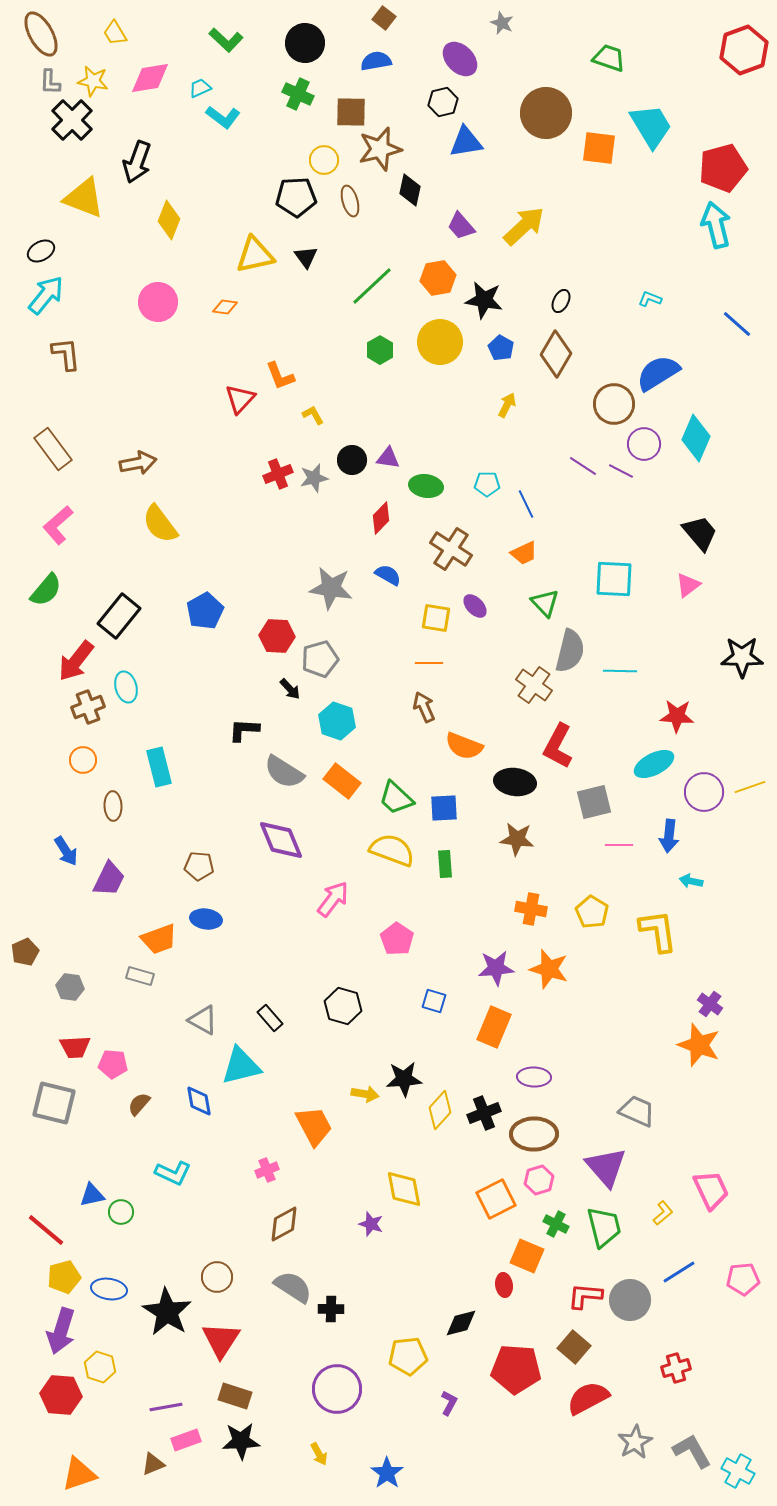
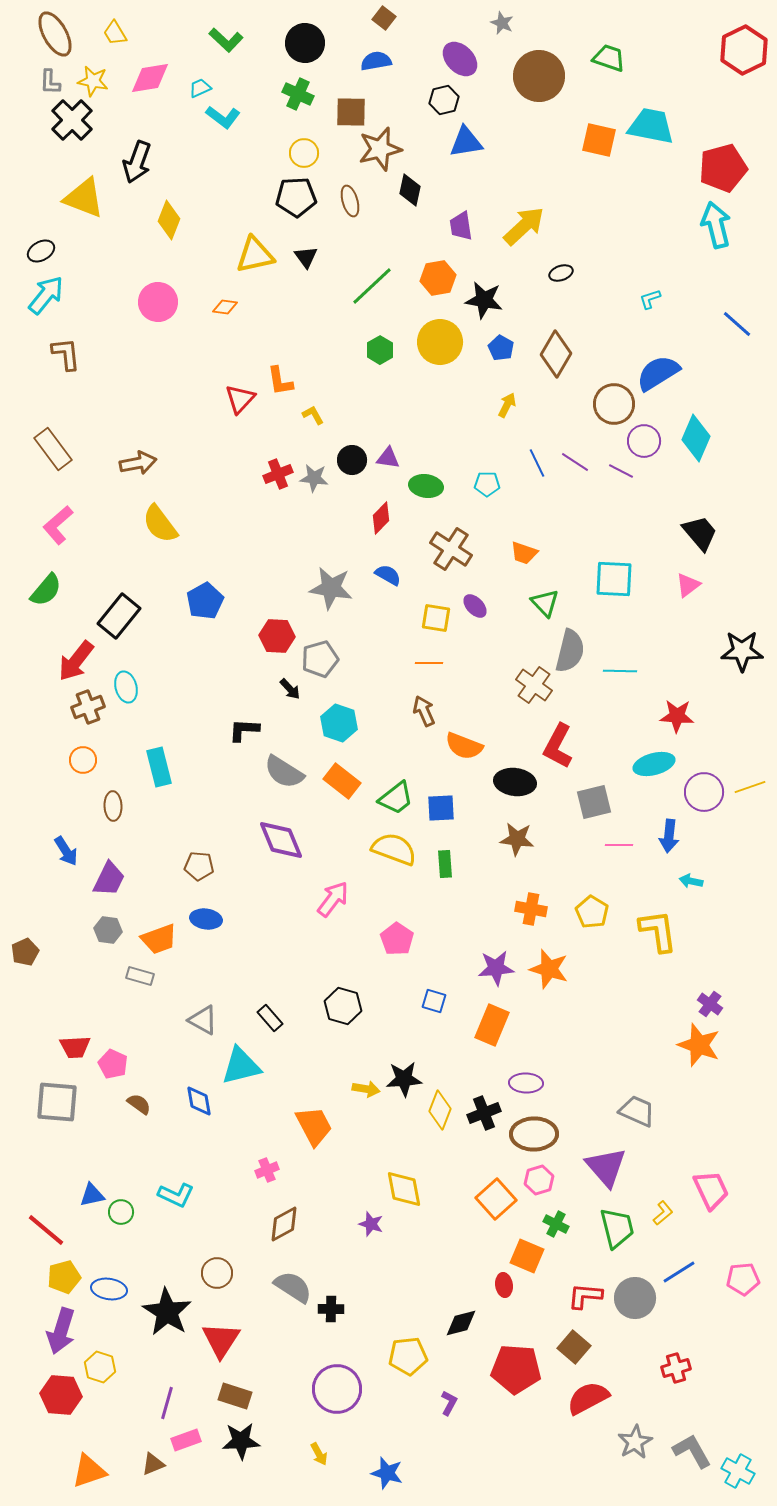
brown ellipse at (41, 34): moved 14 px right
red hexagon at (744, 50): rotated 6 degrees counterclockwise
black hexagon at (443, 102): moved 1 px right, 2 px up
brown circle at (546, 113): moved 7 px left, 37 px up
cyan trapezoid at (651, 126): rotated 48 degrees counterclockwise
orange square at (599, 148): moved 8 px up; rotated 6 degrees clockwise
yellow circle at (324, 160): moved 20 px left, 7 px up
purple trapezoid at (461, 226): rotated 32 degrees clockwise
cyan L-shape at (650, 299): rotated 40 degrees counterclockwise
black ellipse at (561, 301): moved 28 px up; rotated 45 degrees clockwise
orange L-shape at (280, 376): moved 5 px down; rotated 12 degrees clockwise
purple circle at (644, 444): moved 3 px up
purple line at (583, 466): moved 8 px left, 4 px up
gray star at (314, 478): rotated 20 degrees clockwise
blue line at (526, 504): moved 11 px right, 41 px up
orange trapezoid at (524, 553): rotated 44 degrees clockwise
blue pentagon at (205, 611): moved 10 px up
black star at (742, 657): moved 6 px up
brown arrow at (424, 707): moved 4 px down
cyan hexagon at (337, 721): moved 2 px right, 2 px down
cyan ellipse at (654, 764): rotated 12 degrees clockwise
green trapezoid at (396, 798): rotated 81 degrees counterclockwise
blue square at (444, 808): moved 3 px left
yellow semicircle at (392, 850): moved 2 px right, 1 px up
gray hexagon at (70, 987): moved 38 px right, 57 px up
orange rectangle at (494, 1027): moved 2 px left, 2 px up
pink pentagon at (113, 1064): rotated 20 degrees clockwise
purple ellipse at (534, 1077): moved 8 px left, 6 px down
yellow arrow at (365, 1094): moved 1 px right, 5 px up
gray square at (54, 1103): moved 3 px right, 1 px up; rotated 9 degrees counterclockwise
brown semicircle at (139, 1104): rotated 85 degrees clockwise
yellow diamond at (440, 1110): rotated 21 degrees counterclockwise
cyan L-shape at (173, 1173): moved 3 px right, 22 px down
orange square at (496, 1199): rotated 15 degrees counterclockwise
green trapezoid at (604, 1227): moved 13 px right, 1 px down
brown circle at (217, 1277): moved 4 px up
gray circle at (630, 1300): moved 5 px right, 2 px up
purple line at (166, 1407): moved 1 px right, 4 px up; rotated 64 degrees counterclockwise
blue star at (387, 1473): rotated 20 degrees counterclockwise
orange triangle at (79, 1474): moved 10 px right, 3 px up
